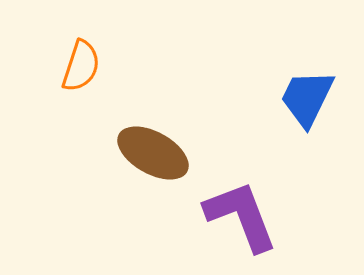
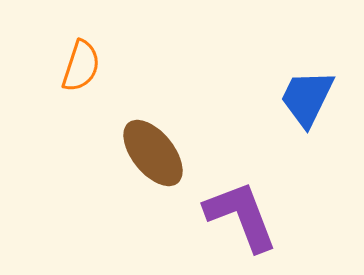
brown ellipse: rotated 22 degrees clockwise
